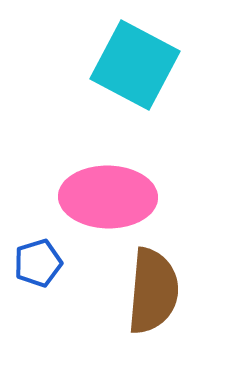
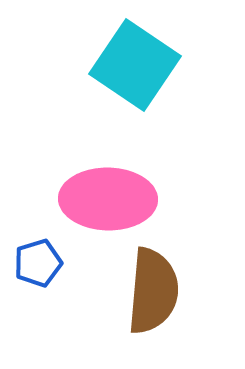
cyan square: rotated 6 degrees clockwise
pink ellipse: moved 2 px down
